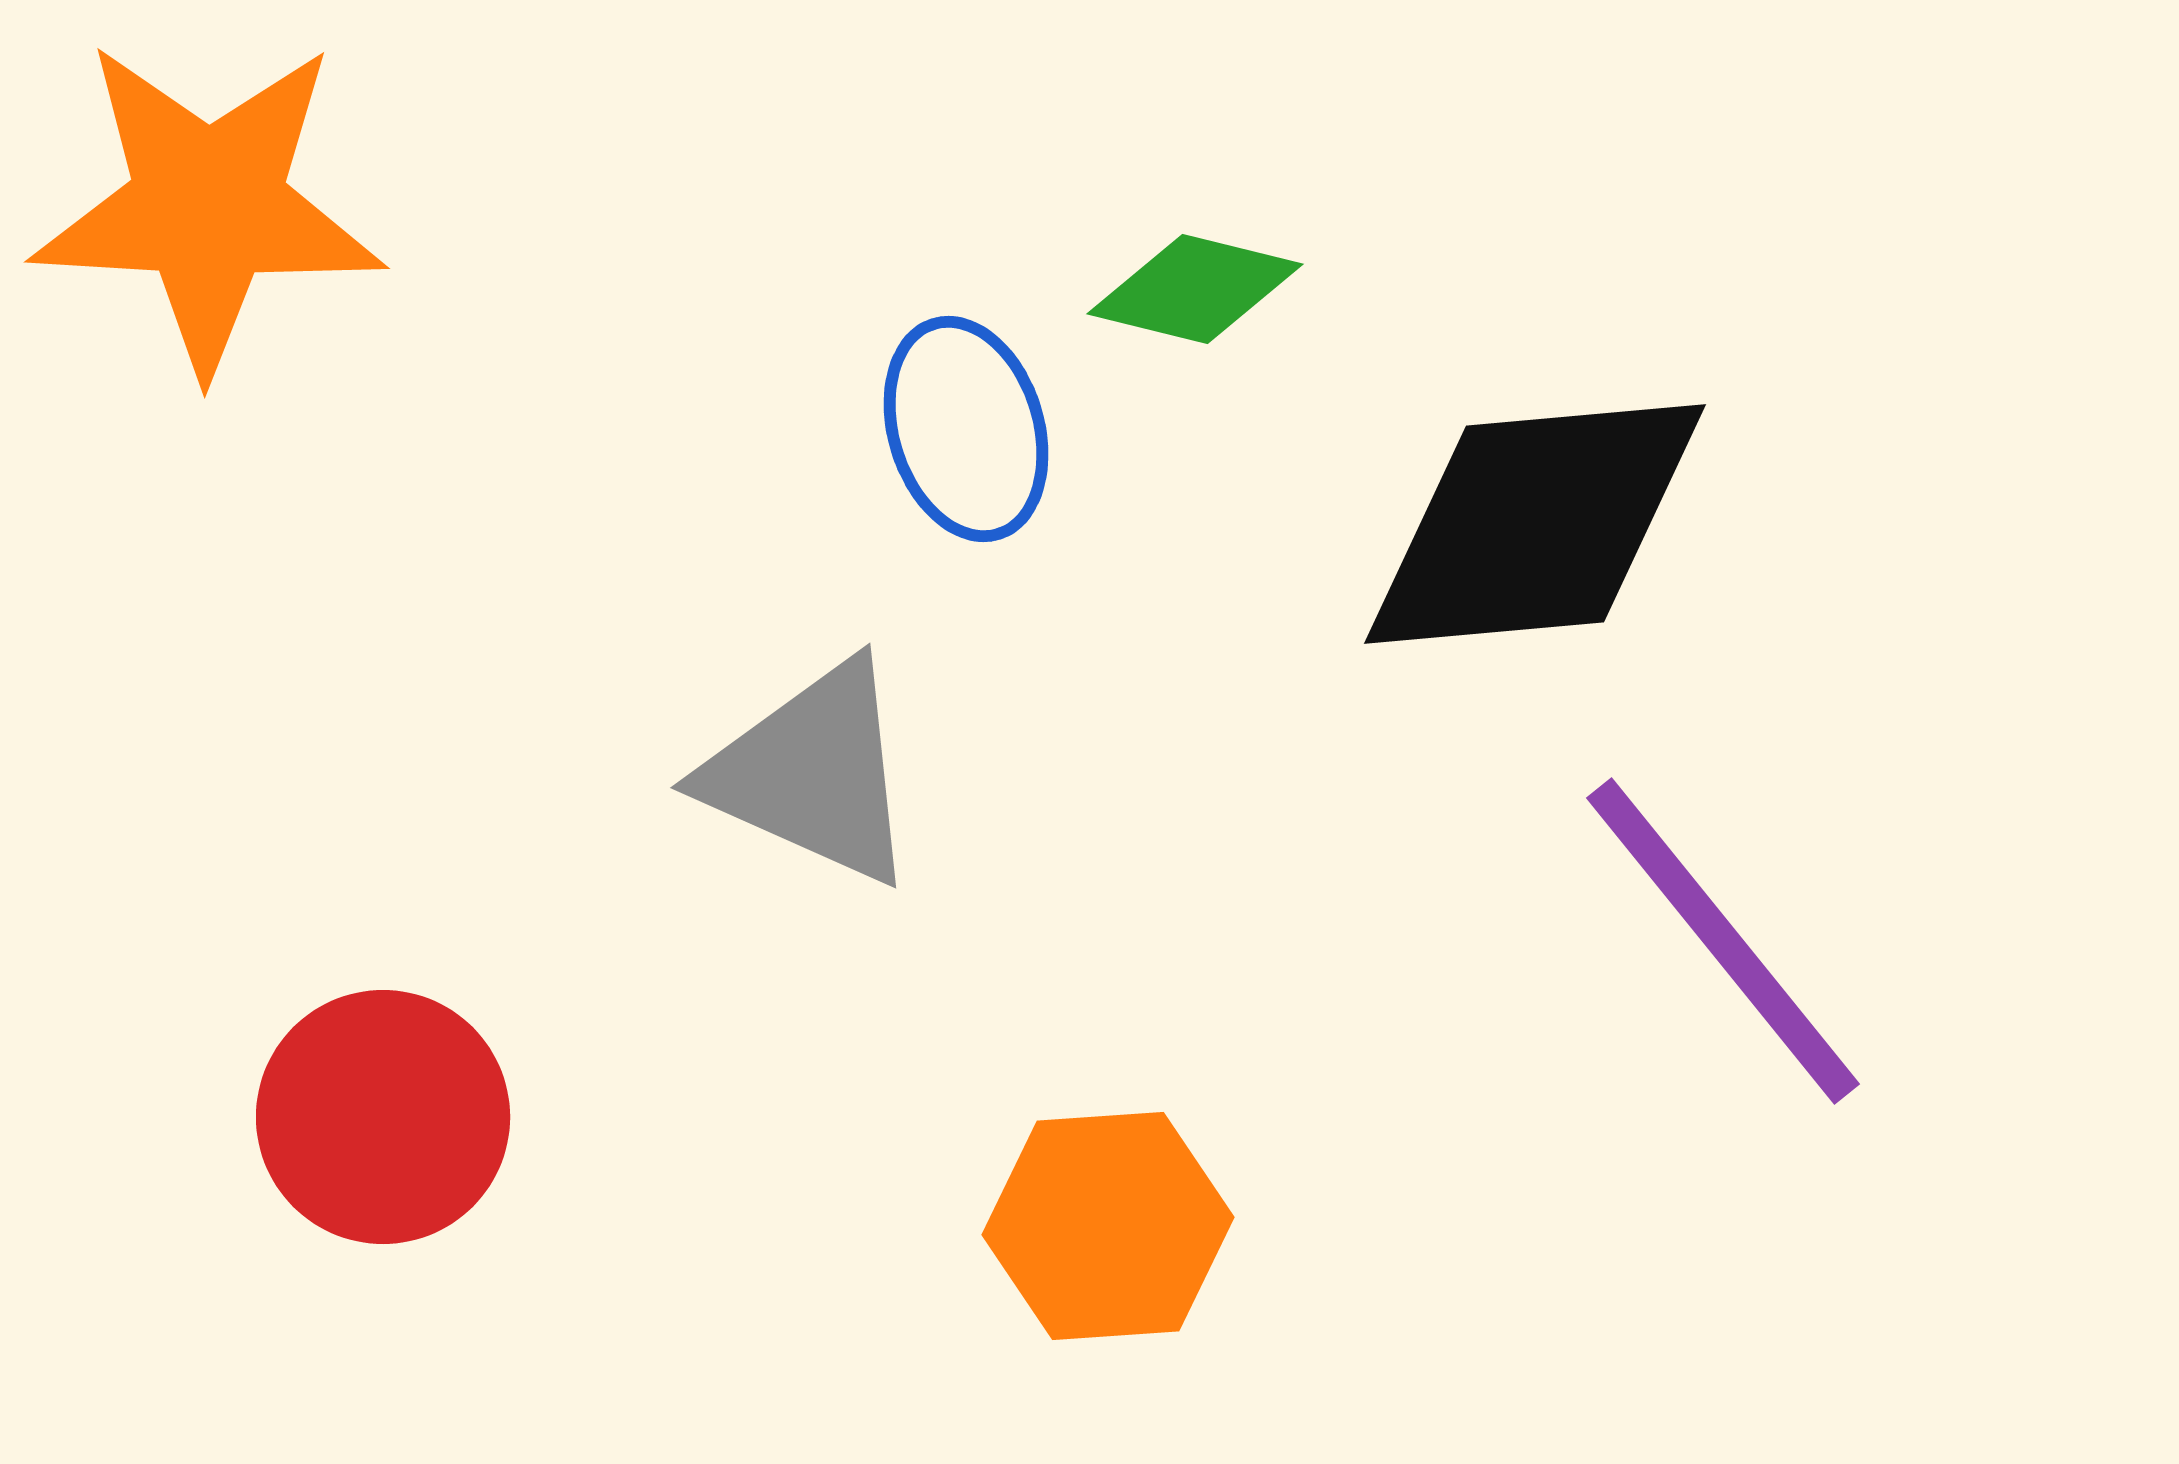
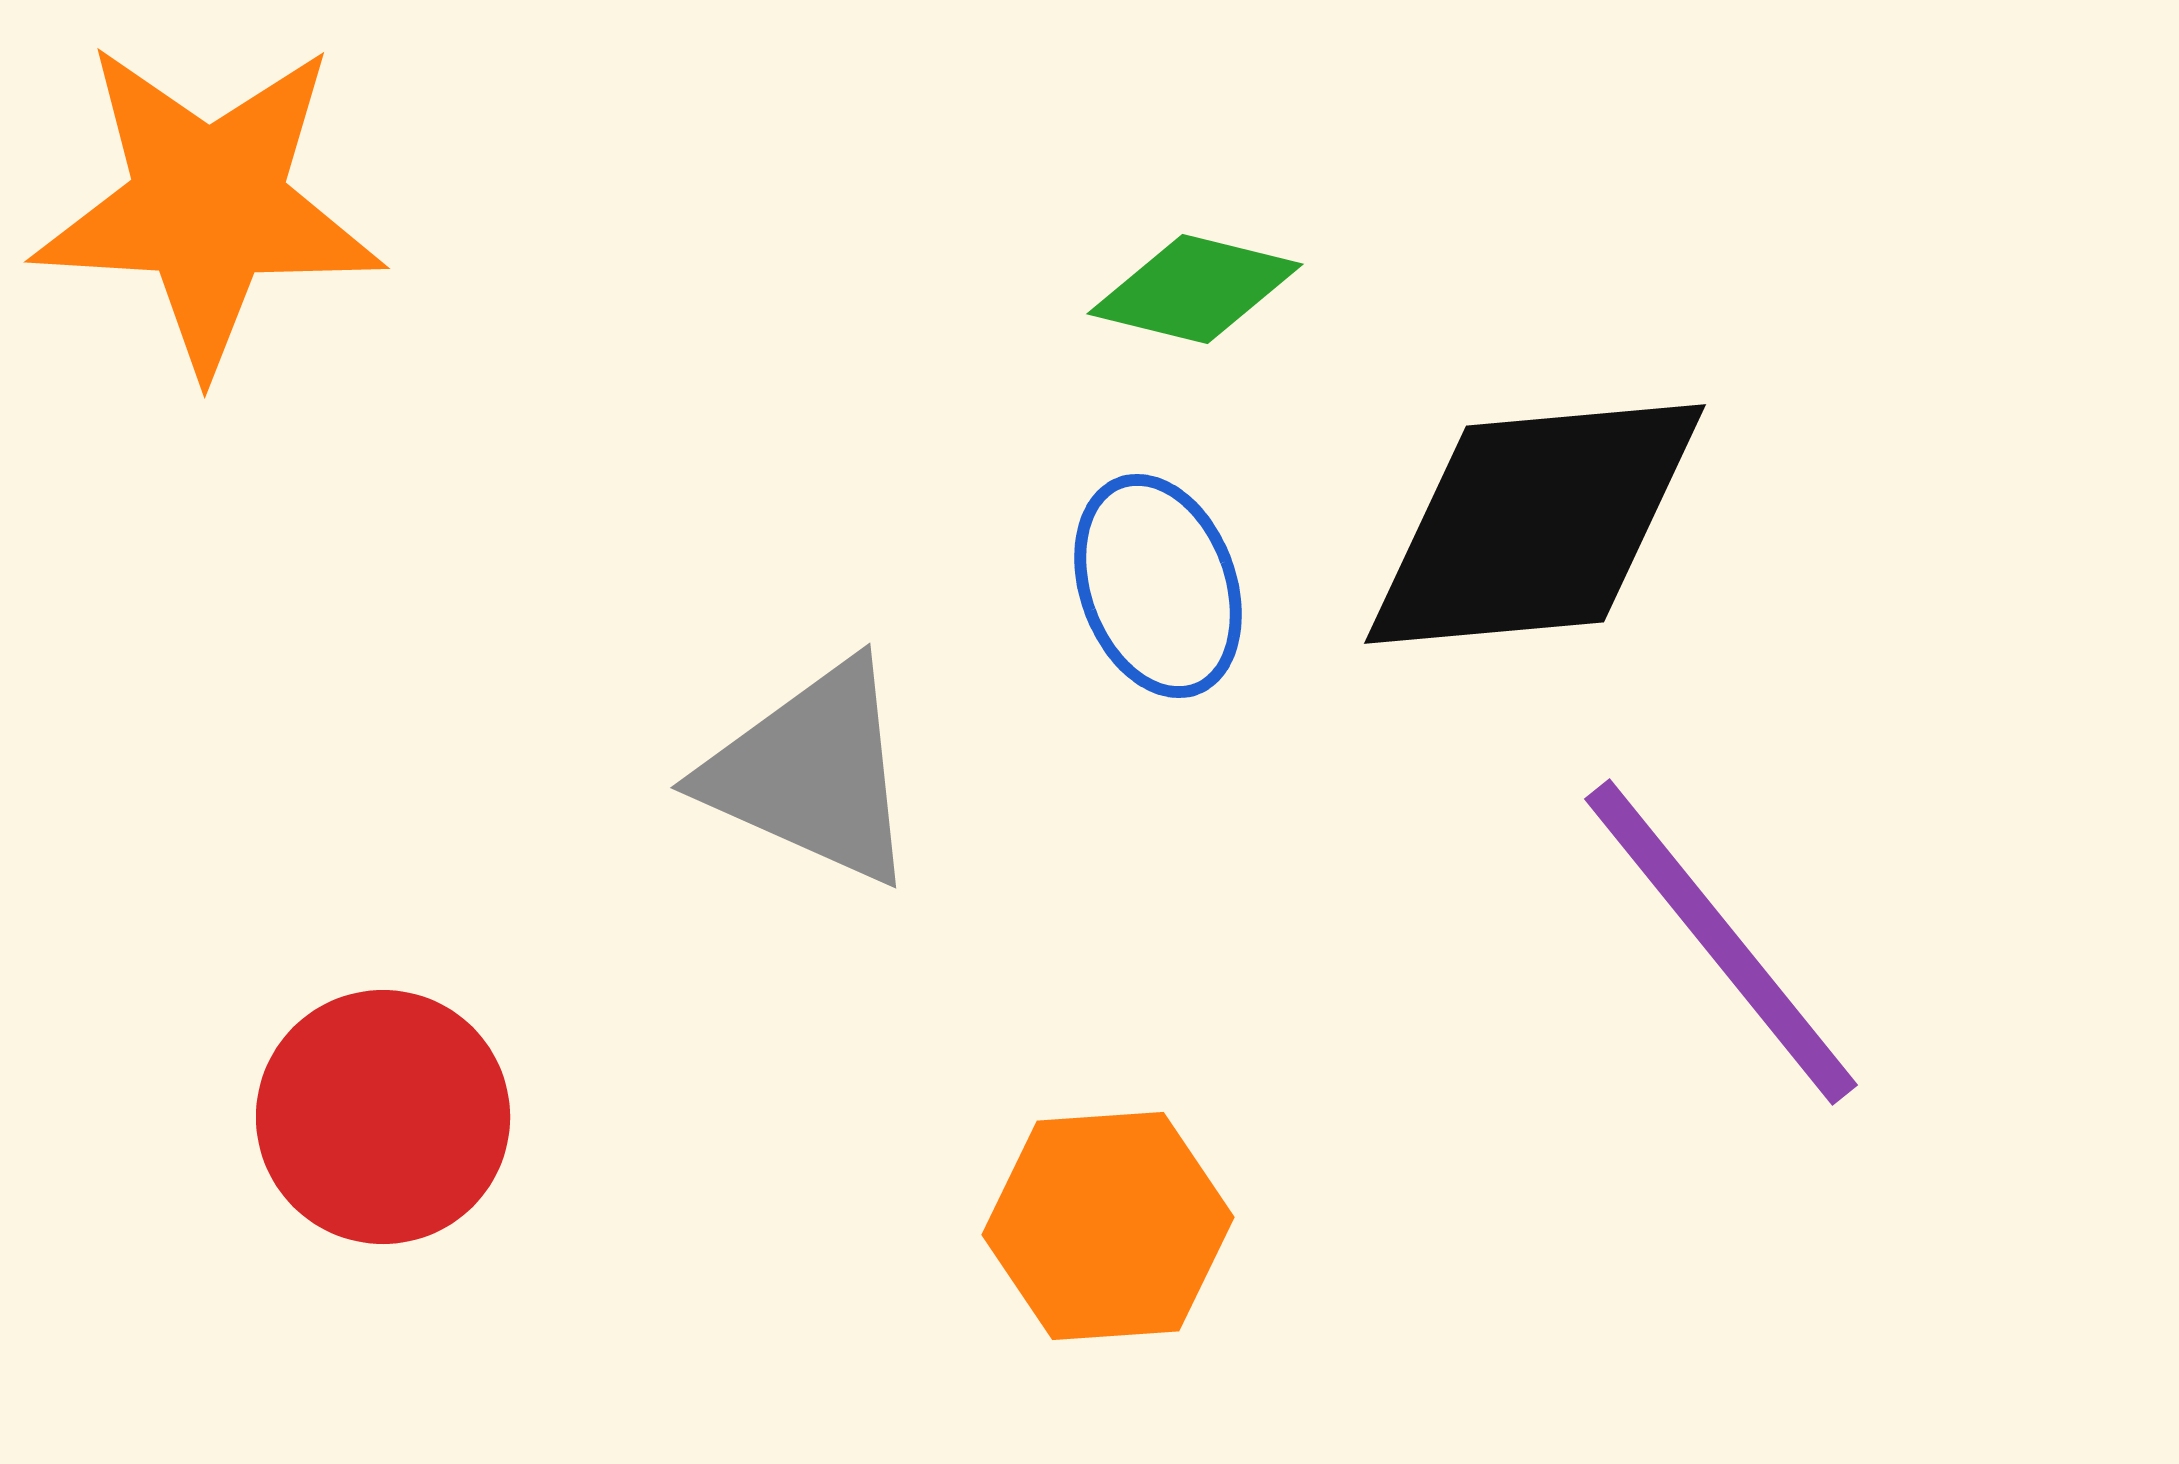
blue ellipse: moved 192 px right, 157 px down; rotated 3 degrees counterclockwise
purple line: moved 2 px left, 1 px down
